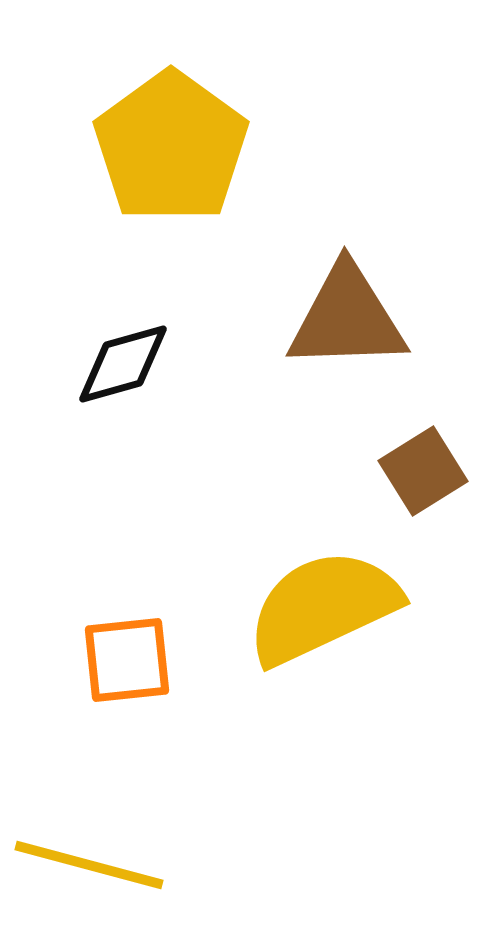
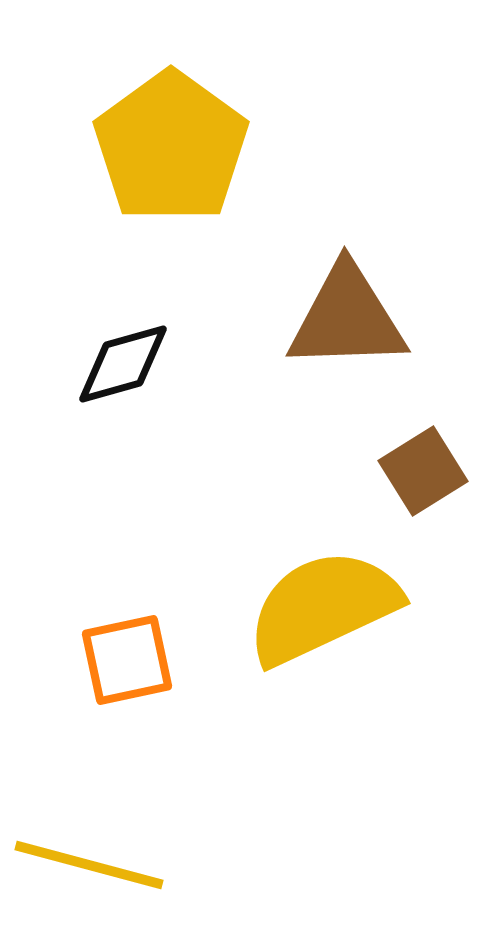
orange square: rotated 6 degrees counterclockwise
